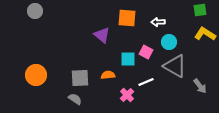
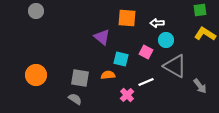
gray circle: moved 1 px right
white arrow: moved 1 px left, 1 px down
purple triangle: moved 2 px down
cyan circle: moved 3 px left, 2 px up
cyan square: moved 7 px left; rotated 14 degrees clockwise
gray square: rotated 12 degrees clockwise
